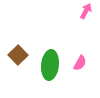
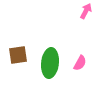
brown square: rotated 36 degrees clockwise
green ellipse: moved 2 px up
